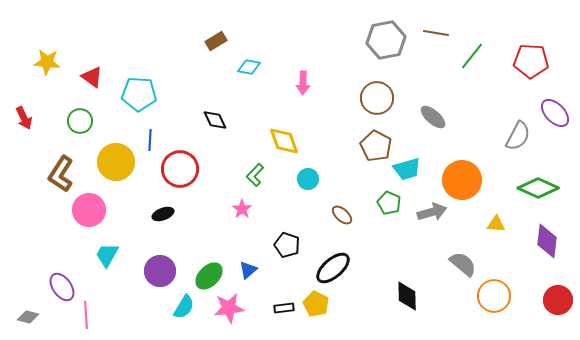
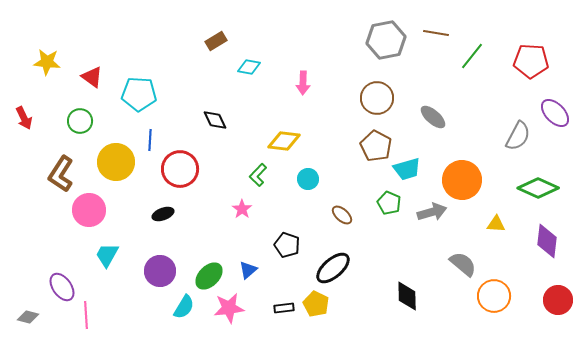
yellow diamond at (284, 141): rotated 64 degrees counterclockwise
green L-shape at (255, 175): moved 3 px right
